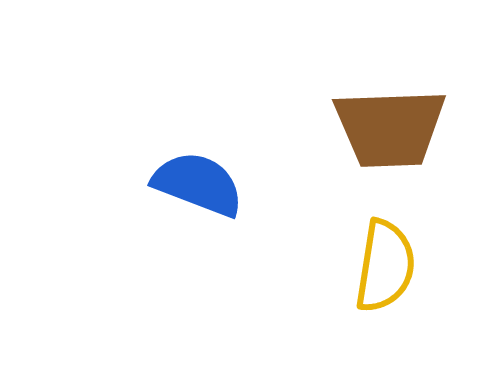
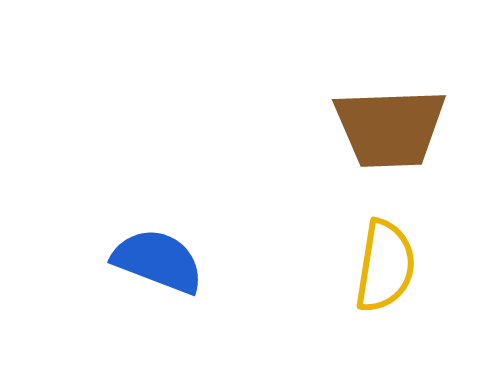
blue semicircle: moved 40 px left, 77 px down
